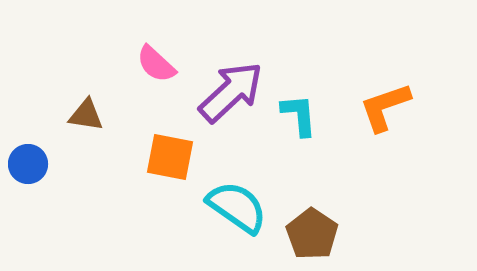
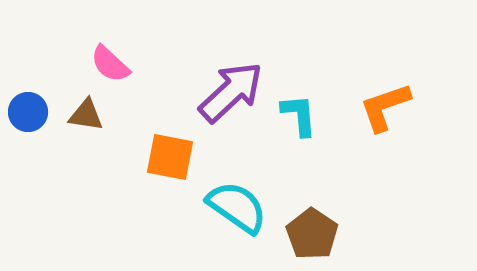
pink semicircle: moved 46 px left
blue circle: moved 52 px up
